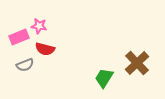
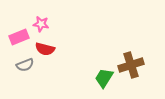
pink star: moved 2 px right, 2 px up
brown cross: moved 6 px left, 2 px down; rotated 25 degrees clockwise
